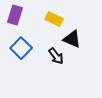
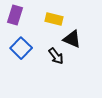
yellow rectangle: rotated 12 degrees counterclockwise
